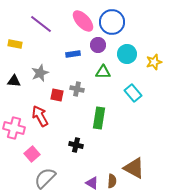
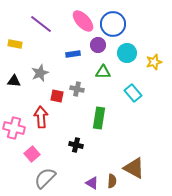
blue circle: moved 1 px right, 2 px down
cyan circle: moved 1 px up
red square: moved 1 px down
red arrow: moved 1 px right, 1 px down; rotated 25 degrees clockwise
